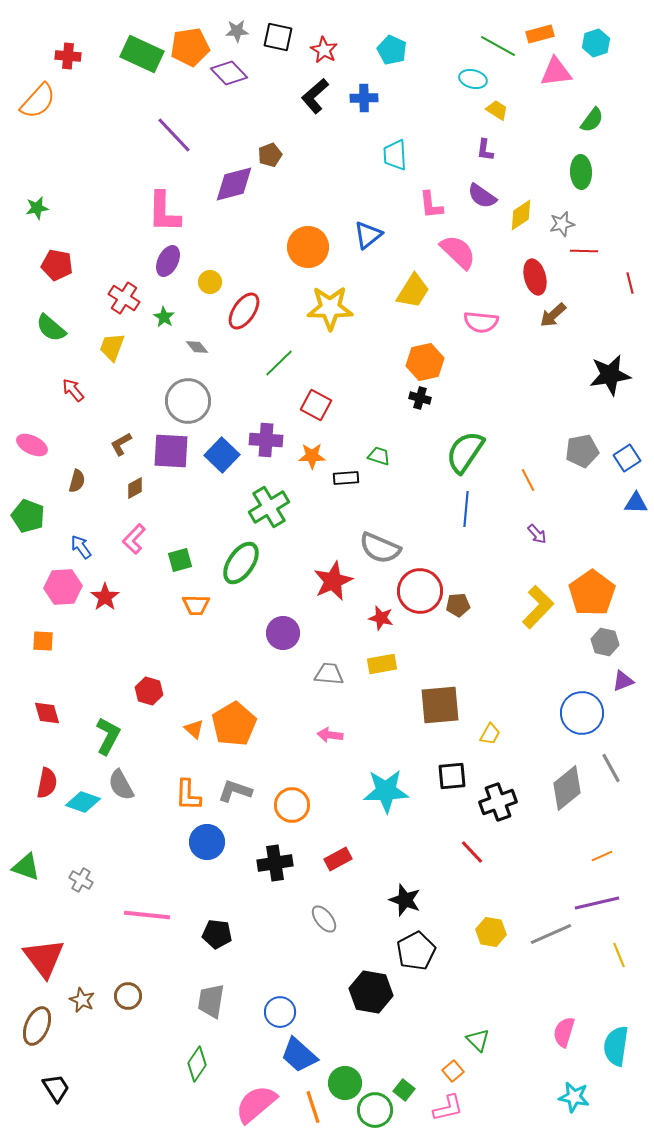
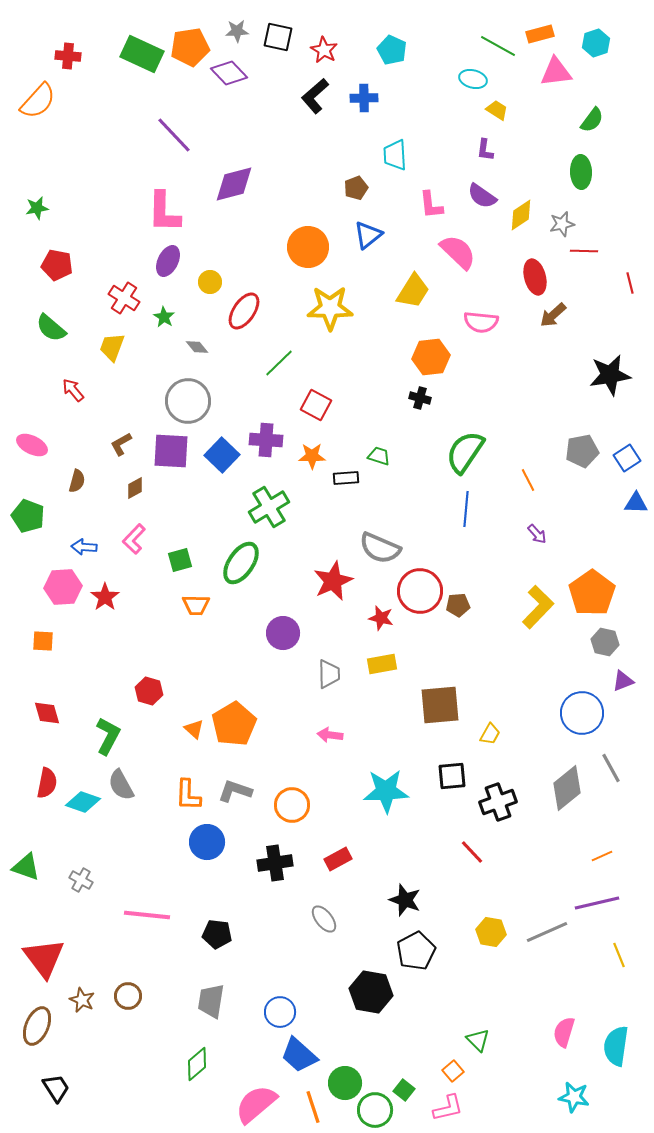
brown pentagon at (270, 155): moved 86 px right, 33 px down
orange hexagon at (425, 362): moved 6 px right, 5 px up; rotated 6 degrees clockwise
blue arrow at (81, 547): moved 3 px right; rotated 50 degrees counterclockwise
gray trapezoid at (329, 674): rotated 84 degrees clockwise
gray line at (551, 934): moved 4 px left, 2 px up
green diamond at (197, 1064): rotated 16 degrees clockwise
